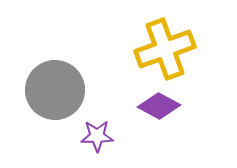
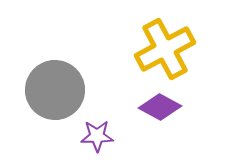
yellow cross: rotated 8 degrees counterclockwise
purple diamond: moved 1 px right, 1 px down
